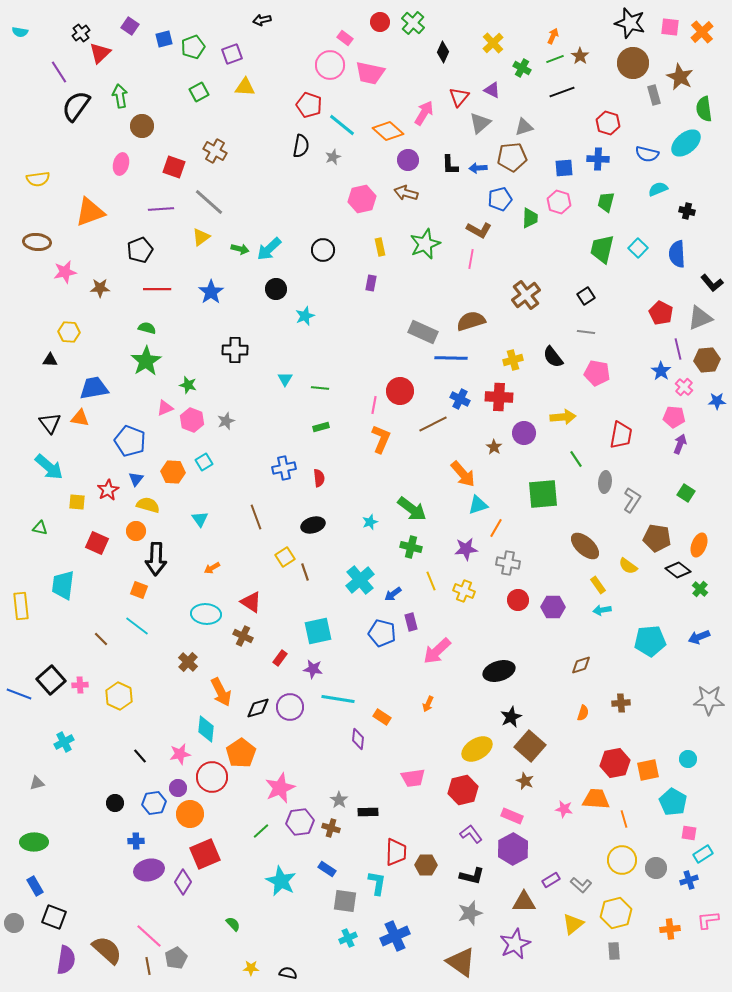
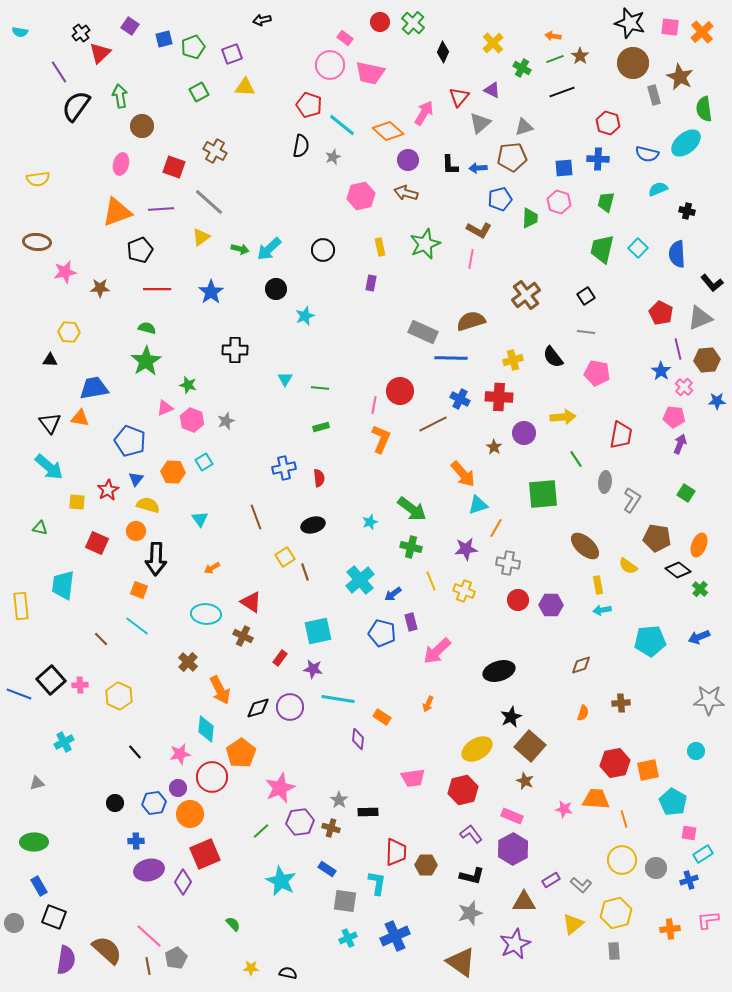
orange arrow at (553, 36): rotated 105 degrees counterclockwise
pink hexagon at (362, 199): moved 1 px left, 3 px up
orange triangle at (90, 212): moved 27 px right
yellow rectangle at (598, 585): rotated 24 degrees clockwise
purple hexagon at (553, 607): moved 2 px left, 2 px up
orange arrow at (221, 692): moved 1 px left, 2 px up
black line at (140, 756): moved 5 px left, 4 px up
cyan circle at (688, 759): moved 8 px right, 8 px up
blue rectangle at (35, 886): moved 4 px right
